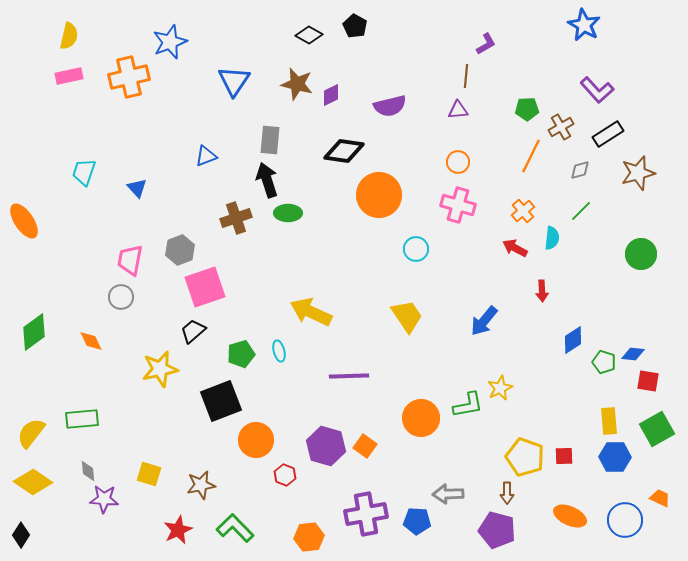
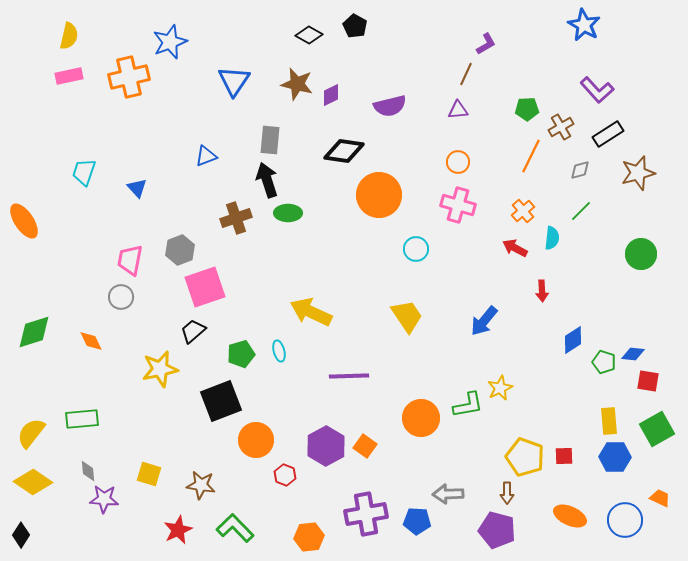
brown line at (466, 76): moved 2 px up; rotated 20 degrees clockwise
green diamond at (34, 332): rotated 18 degrees clockwise
purple hexagon at (326, 446): rotated 15 degrees clockwise
brown star at (201, 485): rotated 20 degrees clockwise
